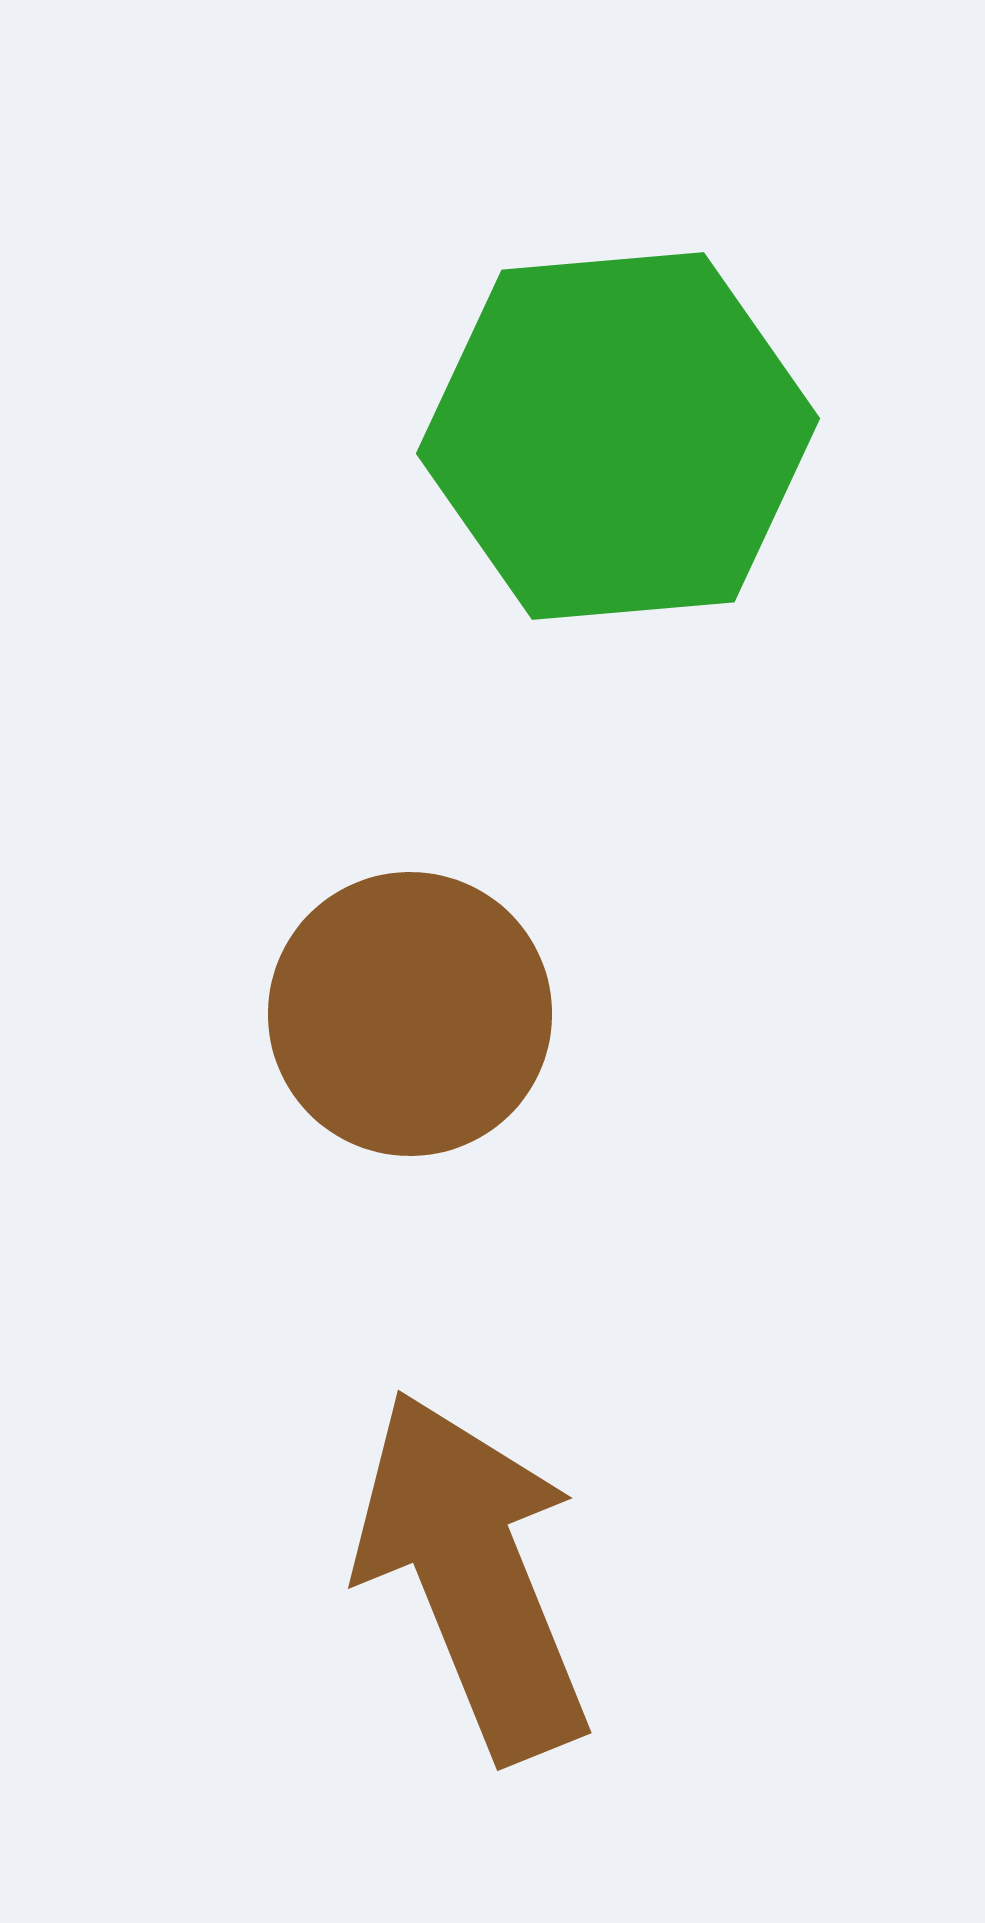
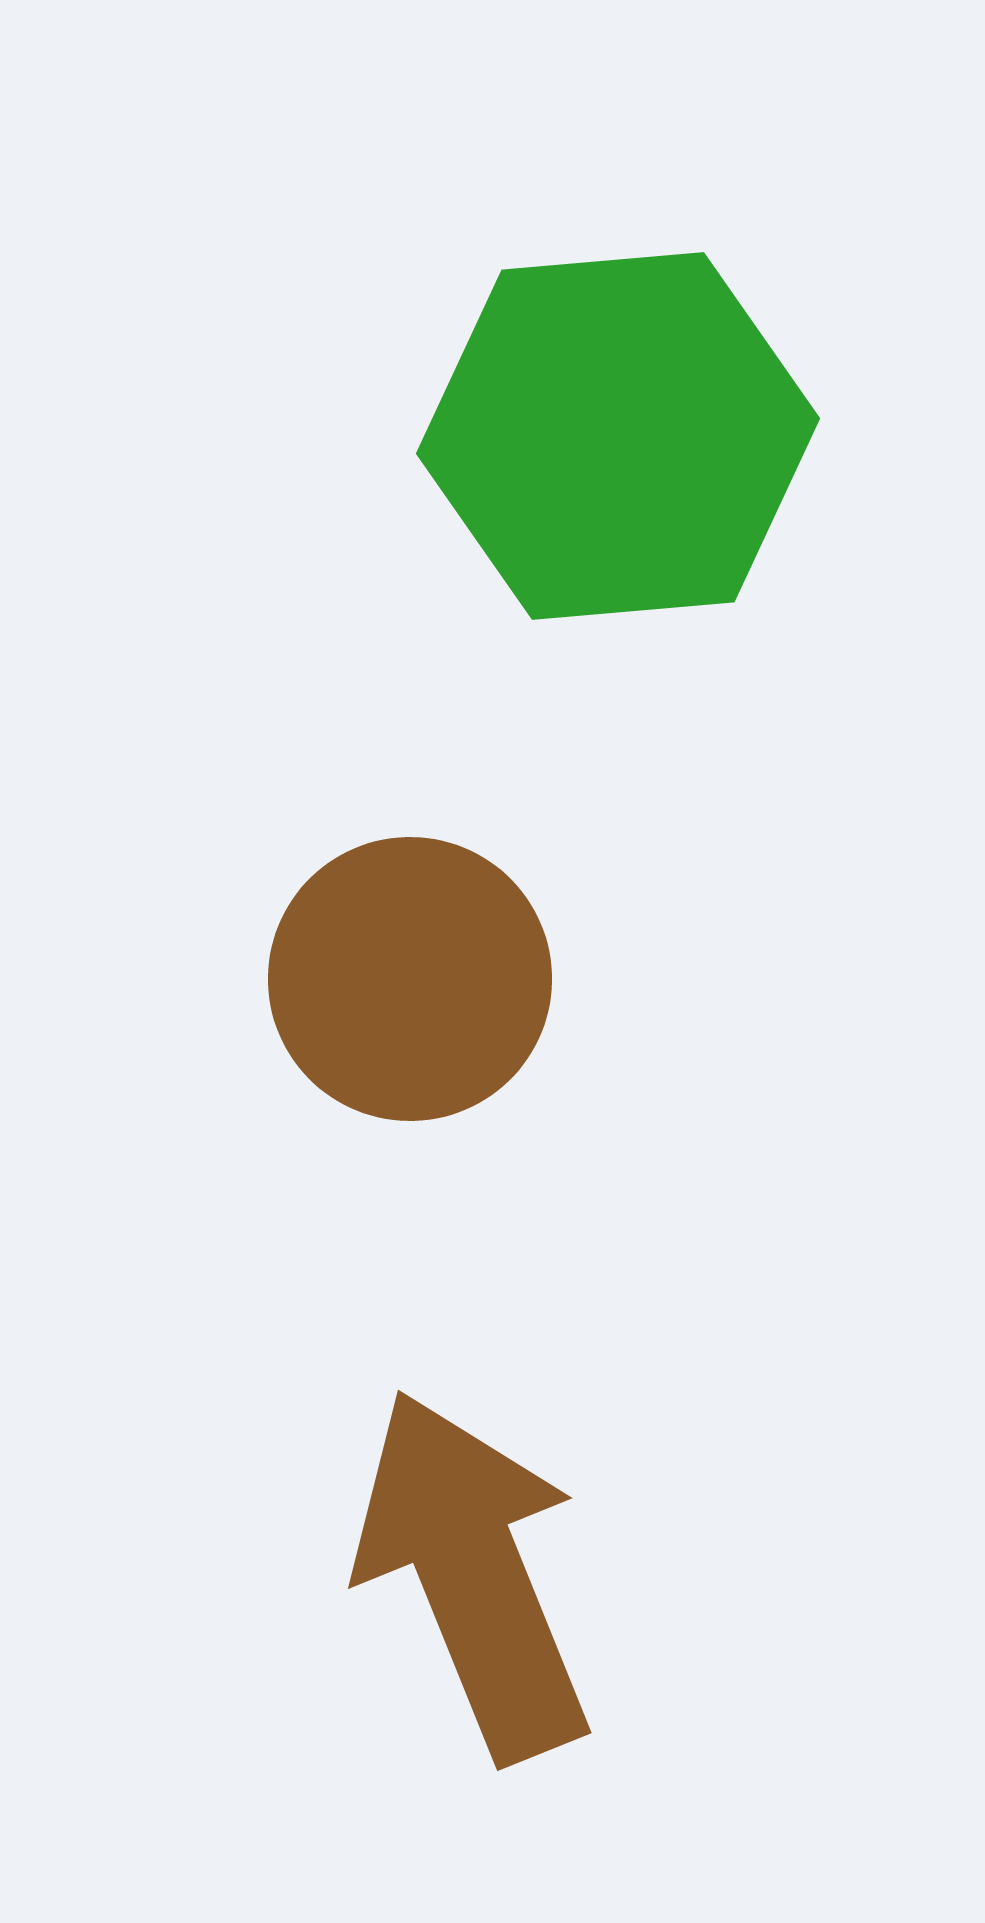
brown circle: moved 35 px up
